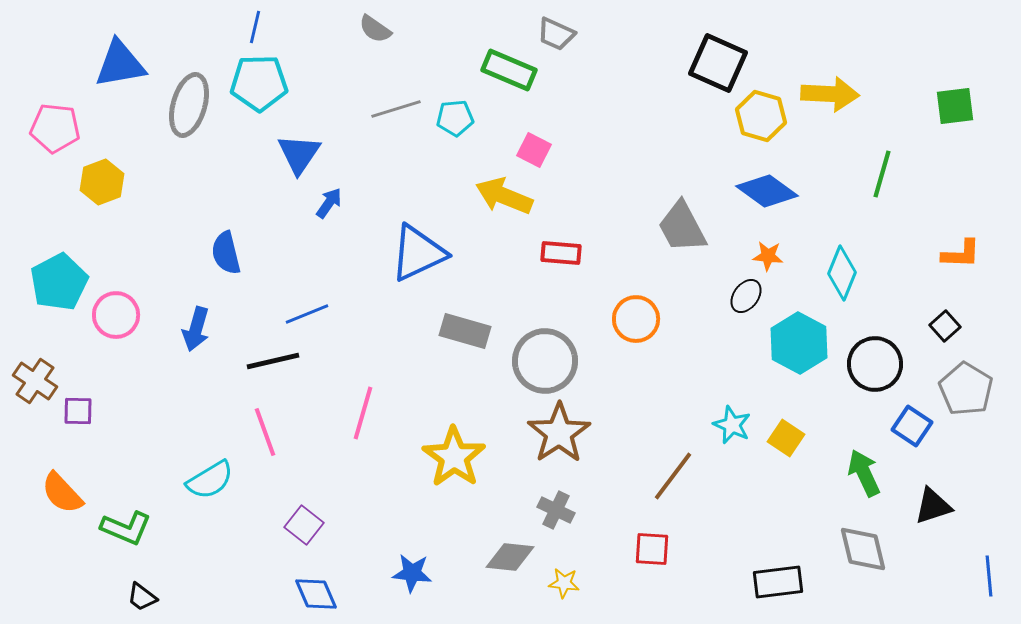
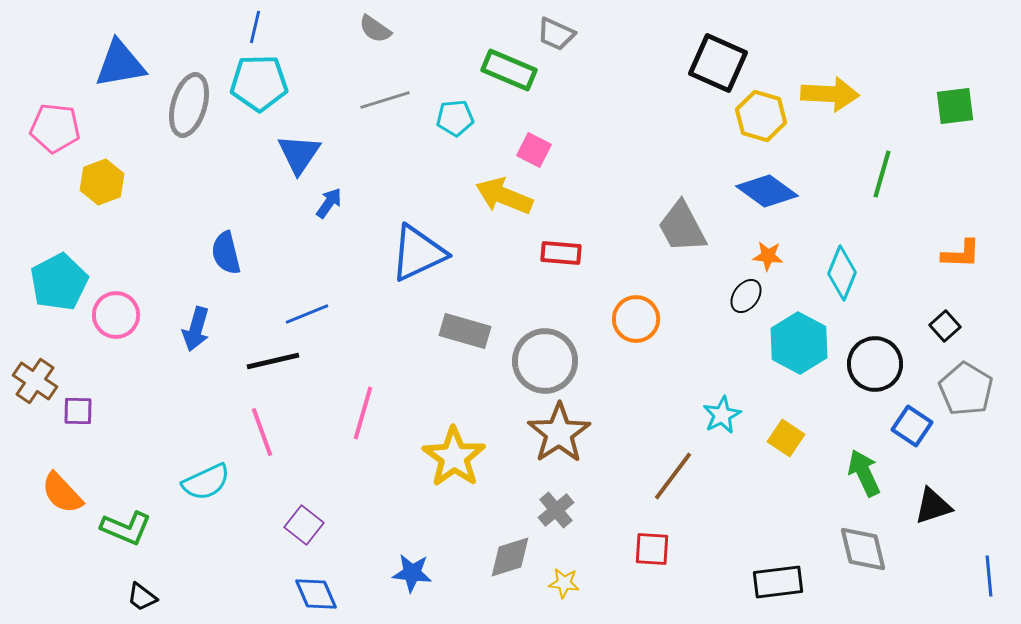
gray line at (396, 109): moved 11 px left, 9 px up
cyan star at (732, 425): moved 10 px left, 10 px up; rotated 21 degrees clockwise
pink line at (265, 432): moved 3 px left
cyan semicircle at (210, 480): moved 4 px left, 2 px down; rotated 6 degrees clockwise
gray cross at (556, 510): rotated 24 degrees clockwise
gray diamond at (510, 557): rotated 24 degrees counterclockwise
